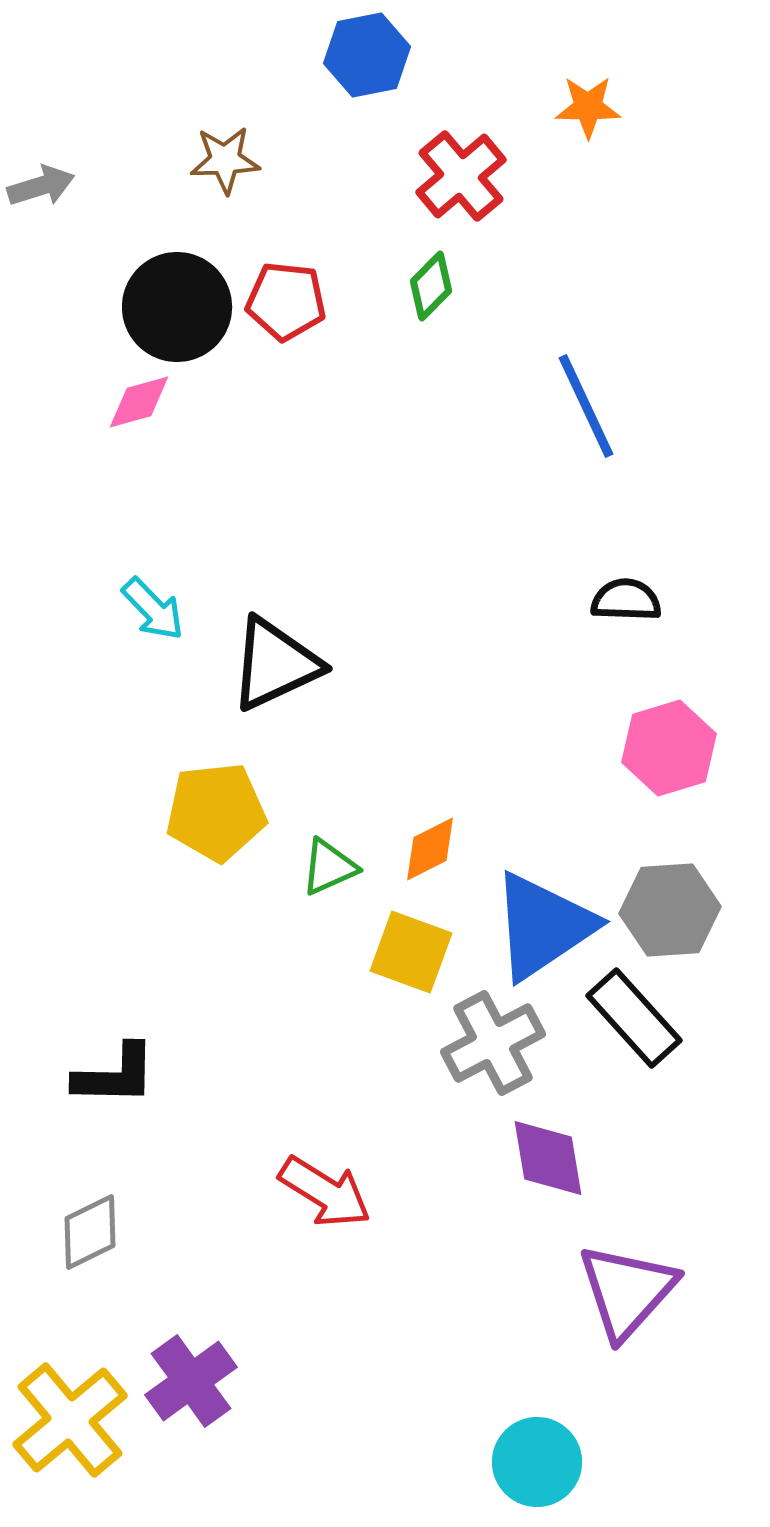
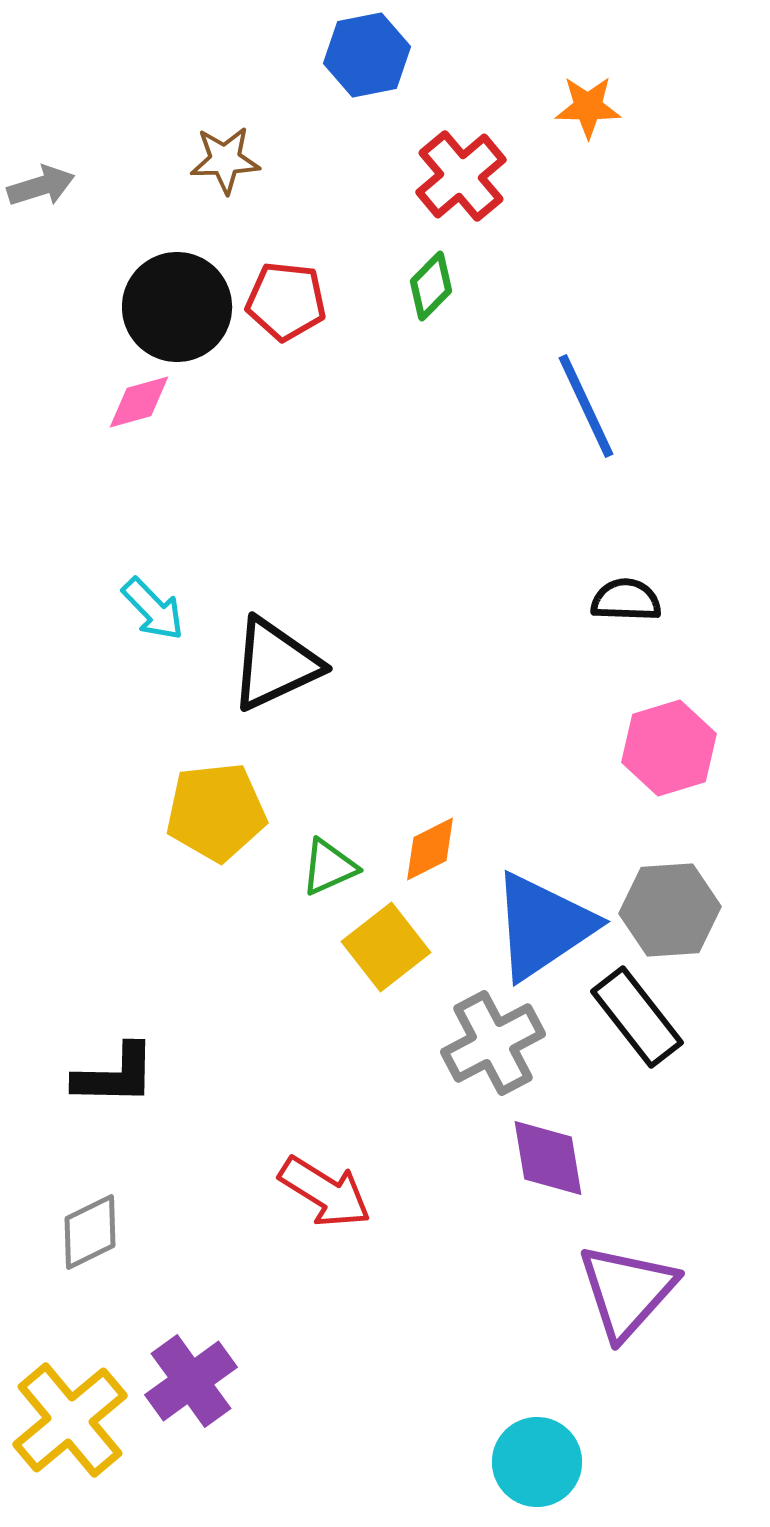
yellow square: moved 25 px left, 5 px up; rotated 32 degrees clockwise
black rectangle: moved 3 px right, 1 px up; rotated 4 degrees clockwise
